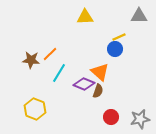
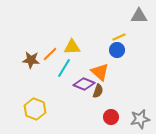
yellow triangle: moved 13 px left, 30 px down
blue circle: moved 2 px right, 1 px down
cyan line: moved 5 px right, 5 px up
